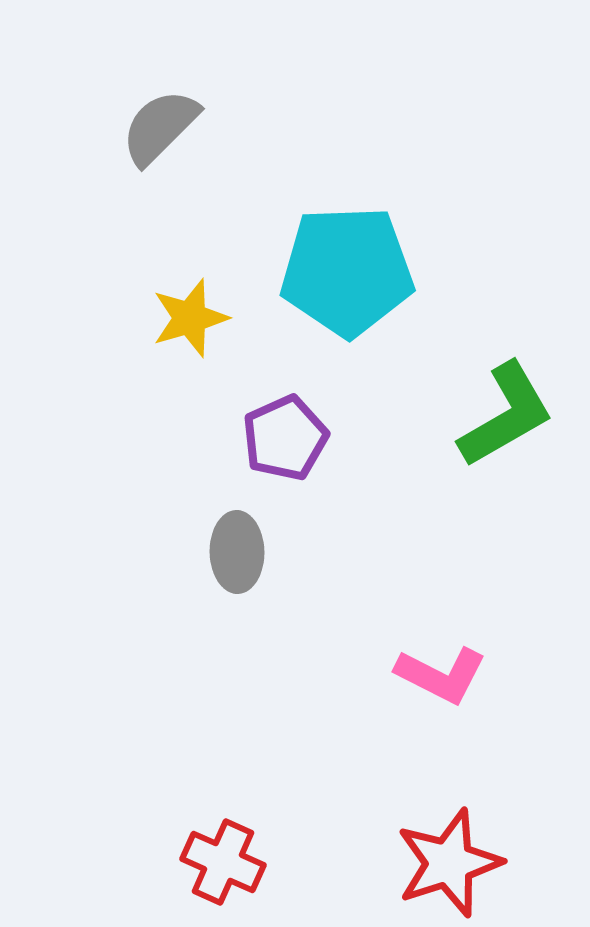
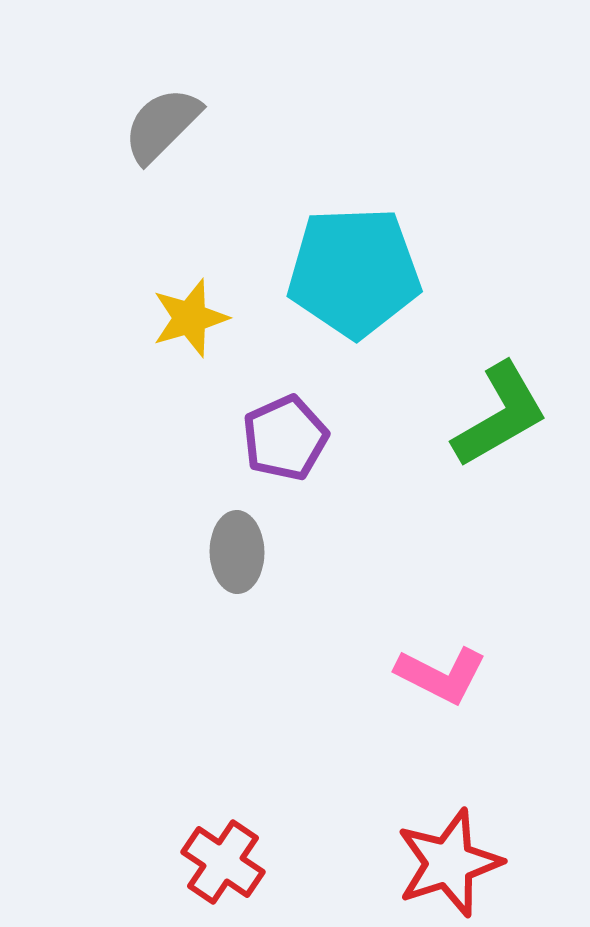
gray semicircle: moved 2 px right, 2 px up
cyan pentagon: moved 7 px right, 1 px down
green L-shape: moved 6 px left
red cross: rotated 10 degrees clockwise
